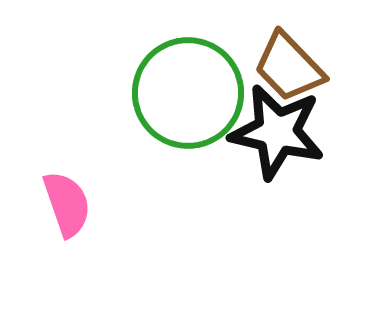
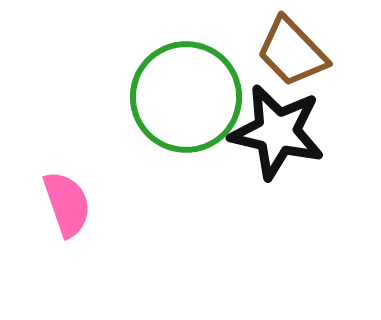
brown trapezoid: moved 3 px right, 15 px up
green circle: moved 2 px left, 4 px down
